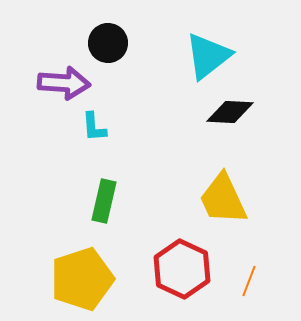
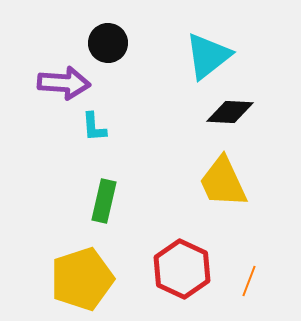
yellow trapezoid: moved 17 px up
